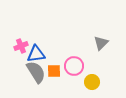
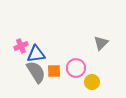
pink circle: moved 2 px right, 2 px down
